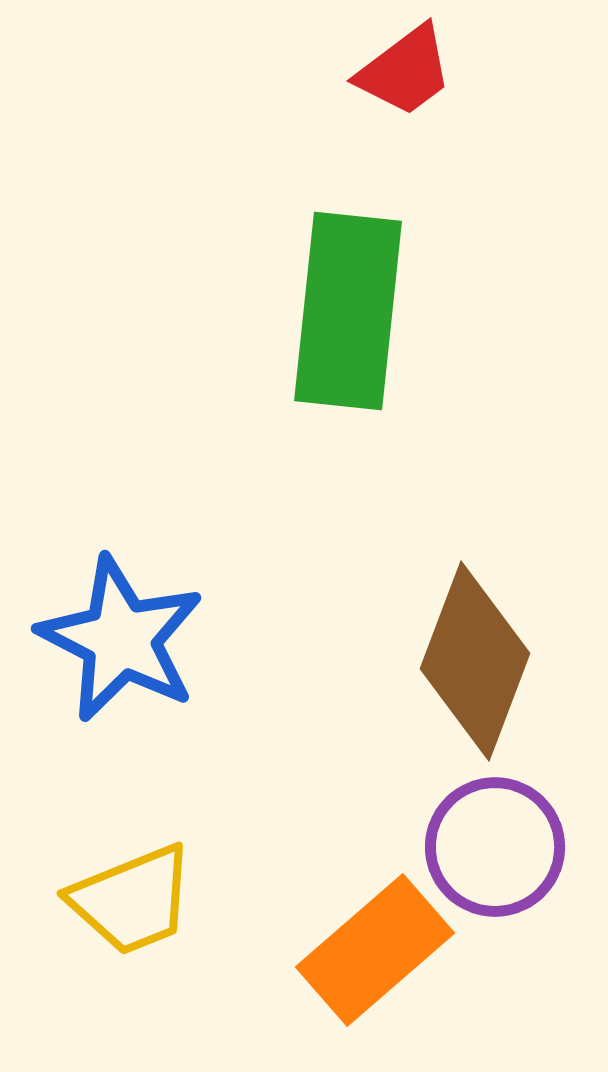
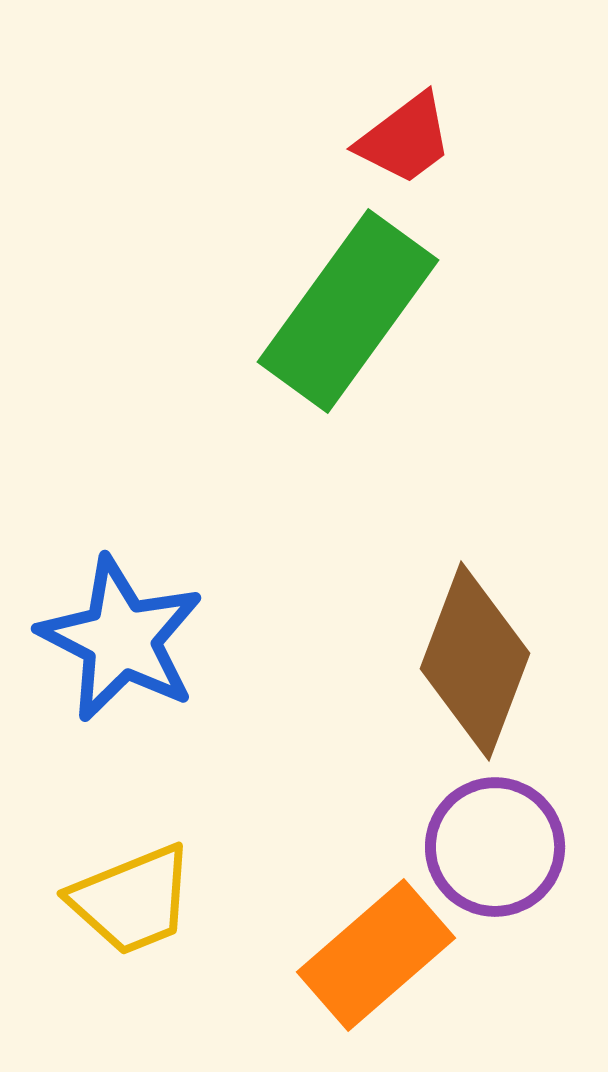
red trapezoid: moved 68 px down
green rectangle: rotated 30 degrees clockwise
orange rectangle: moved 1 px right, 5 px down
